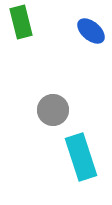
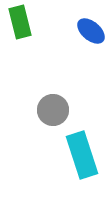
green rectangle: moved 1 px left
cyan rectangle: moved 1 px right, 2 px up
